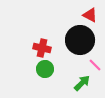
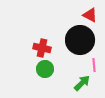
pink line: moved 1 px left; rotated 40 degrees clockwise
